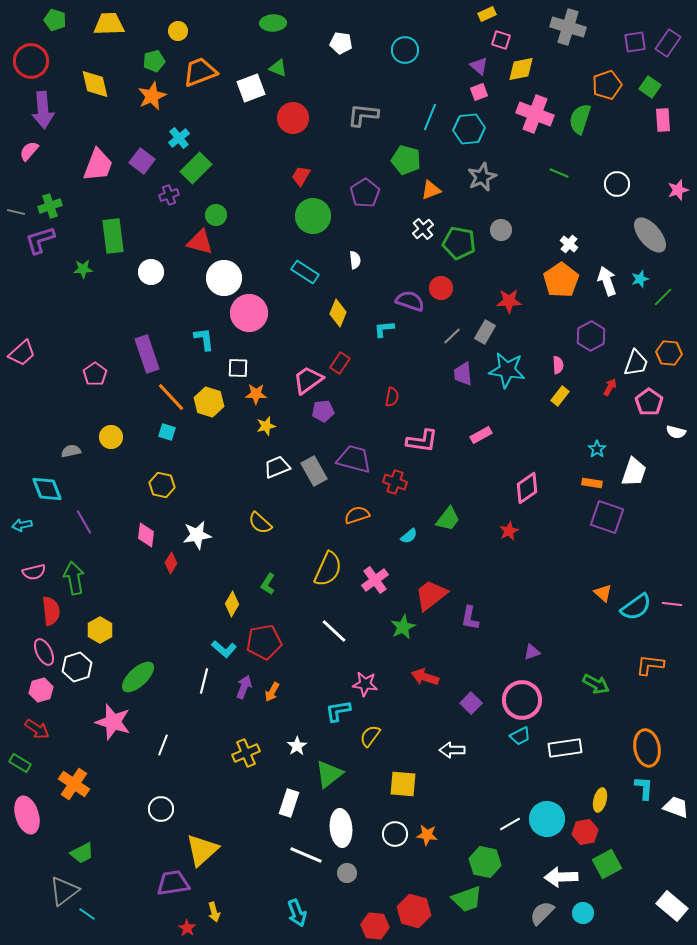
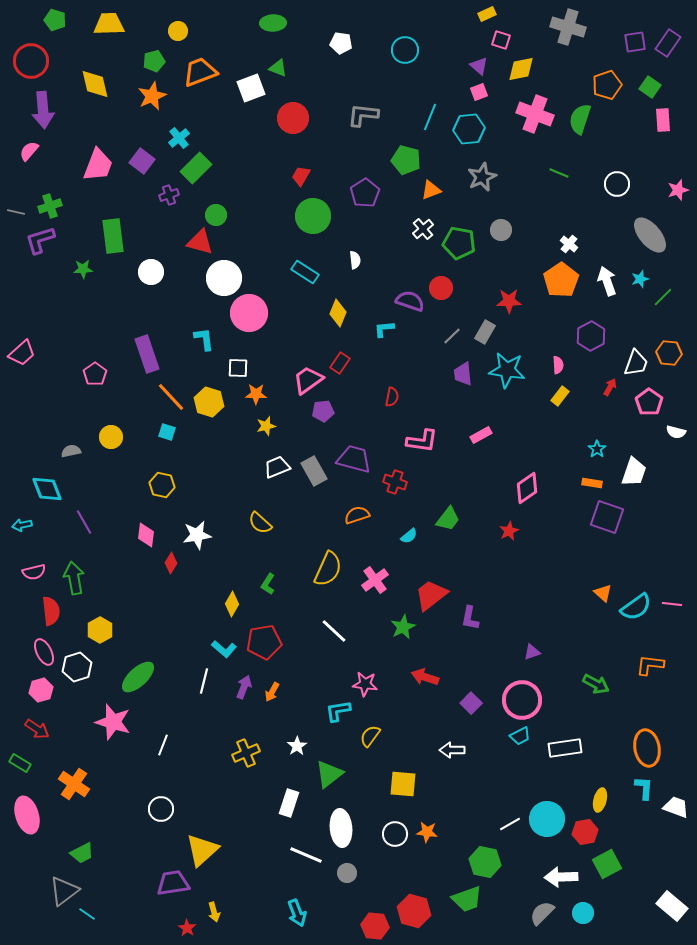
orange star at (427, 835): moved 3 px up
